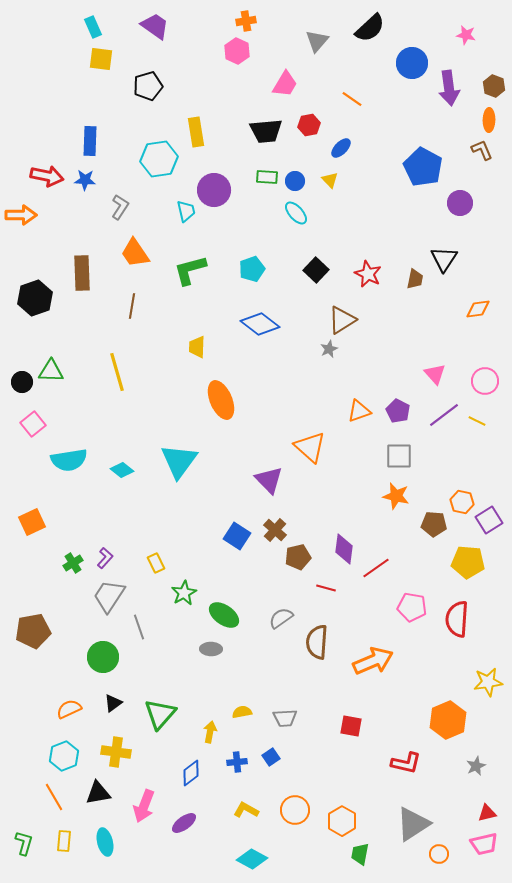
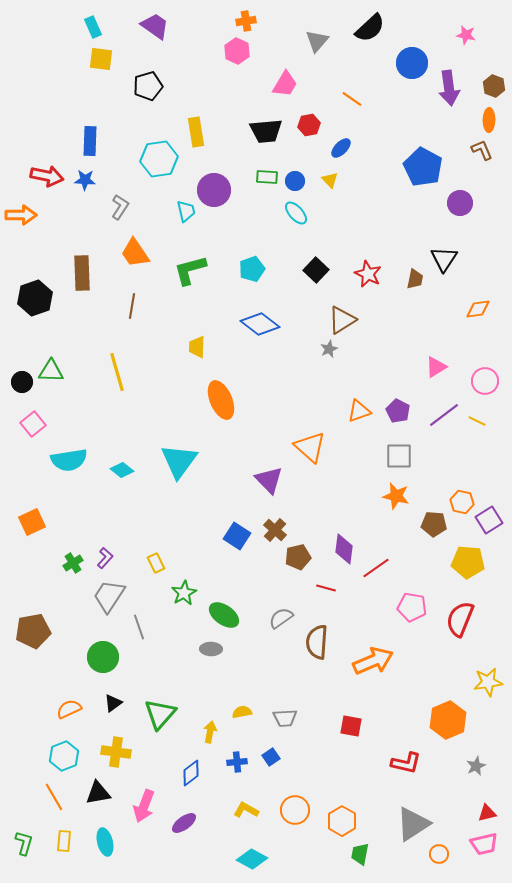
pink triangle at (435, 374): moved 1 px right, 7 px up; rotated 40 degrees clockwise
red semicircle at (457, 619): moved 3 px right; rotated 18 degrees clockwise
